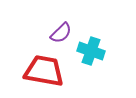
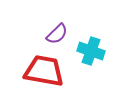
purple semicircle: moved 4 px left, 1 px down
